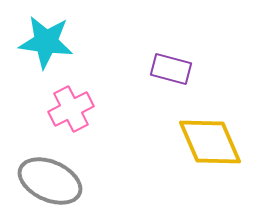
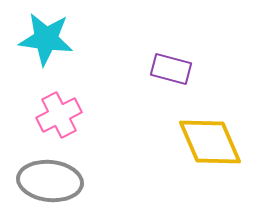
cyan star: moved 3 px up
pink cross: moved 12 px left, 6 px down
gray ellipse: rotated 18 degrees counterclockwise
